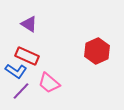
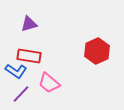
purple triangle: rotated 48 degrees counterclockwise
red rectangle: moved 2 px right; rotated 15 degrees counterclockwise
purple line: moved 3 px down
